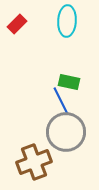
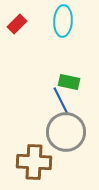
cyan ellipse: moved 4 px left
brown cross: rotated 24 degrees clockwise
